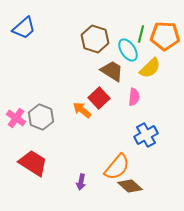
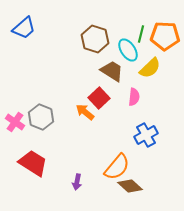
orange arrow: moved 3 px right, 2 px down
pink cross: moved 1 px left, 4 px down
purple arrow: moved 4 px left
